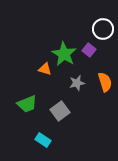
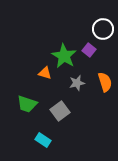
green star: moved 2 px down
orange triangle: moved 4 px down
green trapezoid: rotated 40 degrees clockwise
